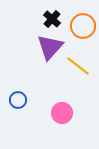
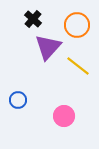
black cross: moved 19 px left
orange circle: moved 6 px left, 1 px up
purple triangle: moved 2 px left
pink circle: moved 2 px right, 3 px down
